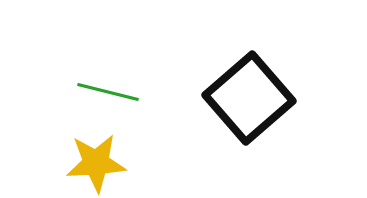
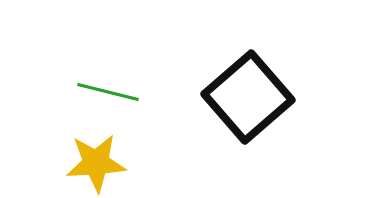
black square: moved 1 px left, 1 px up
